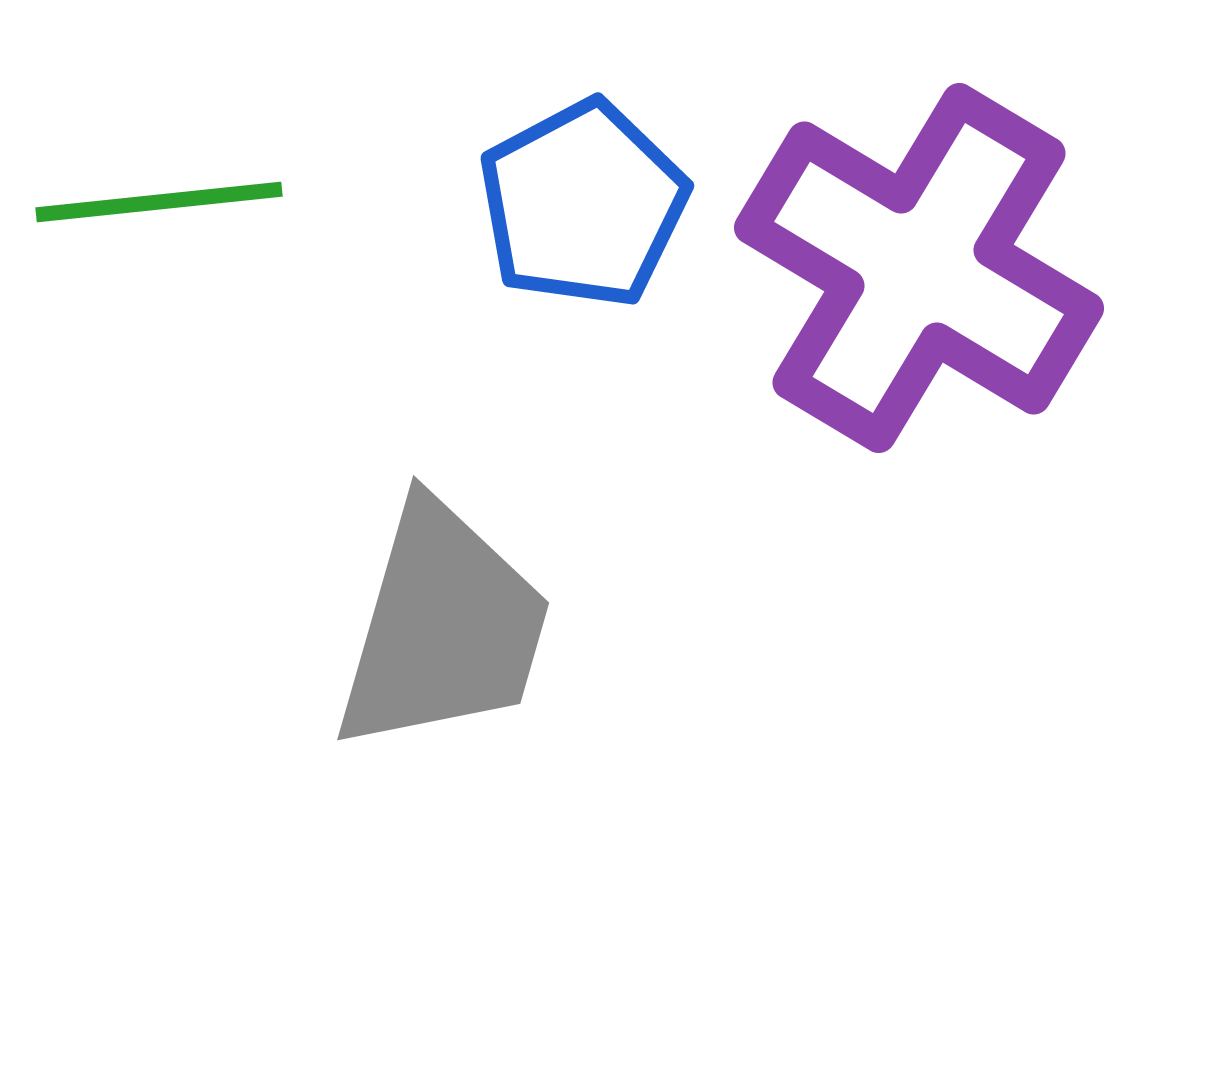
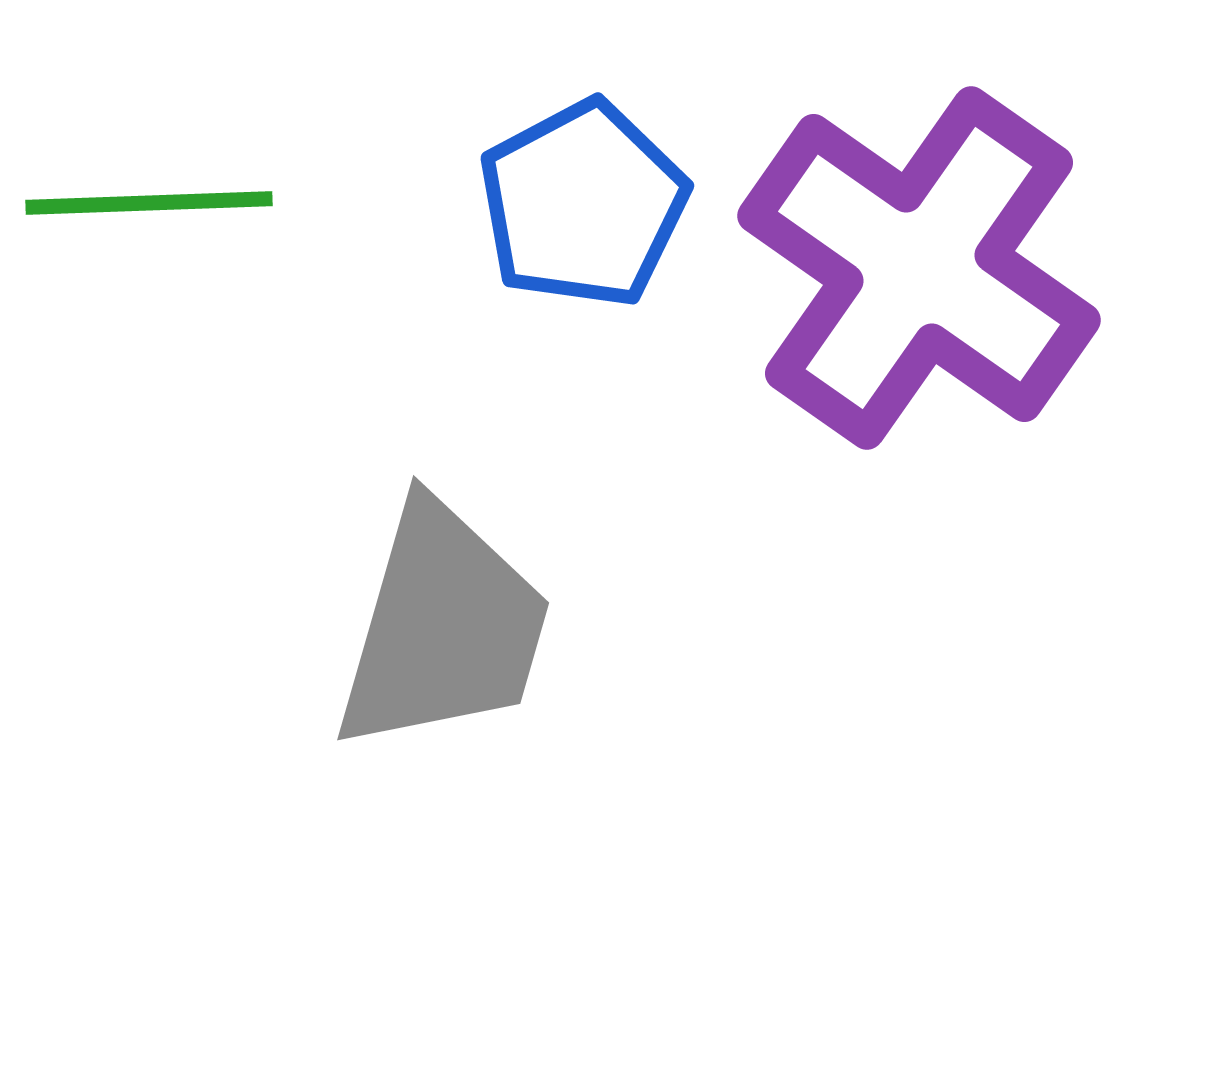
green line: moved 10 px left, 1 px down; rotated 4 degrees clockwise
purple cross: rotated 4 degrees clockwise
